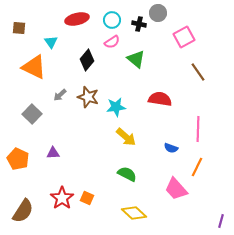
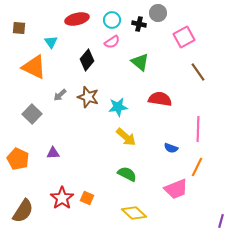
green triangle: moved 4 px right, 3 px down
cyan star: moved 2 px right
pink trapezoid: rotated 70 degrees counterclockwise
